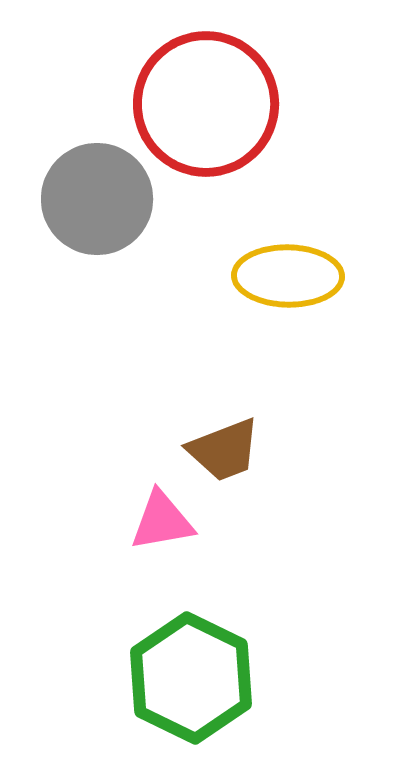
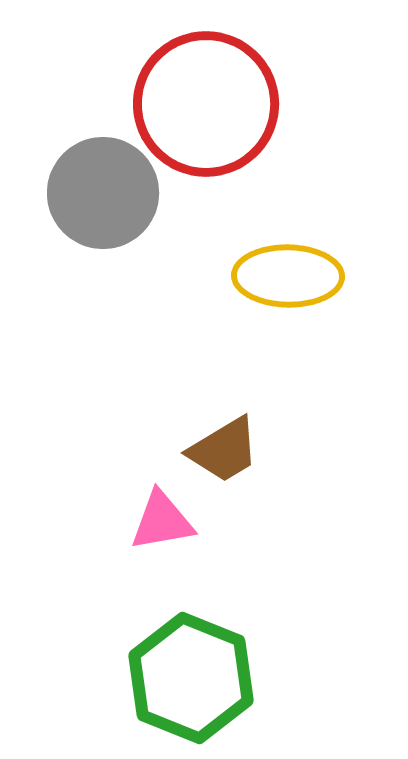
gray circle: moved 6 px right, 6 px up
brown trapezoid: rotated 10 degrees counterclockwise
green hexagon: rotated 4 degrees counterclockwise
